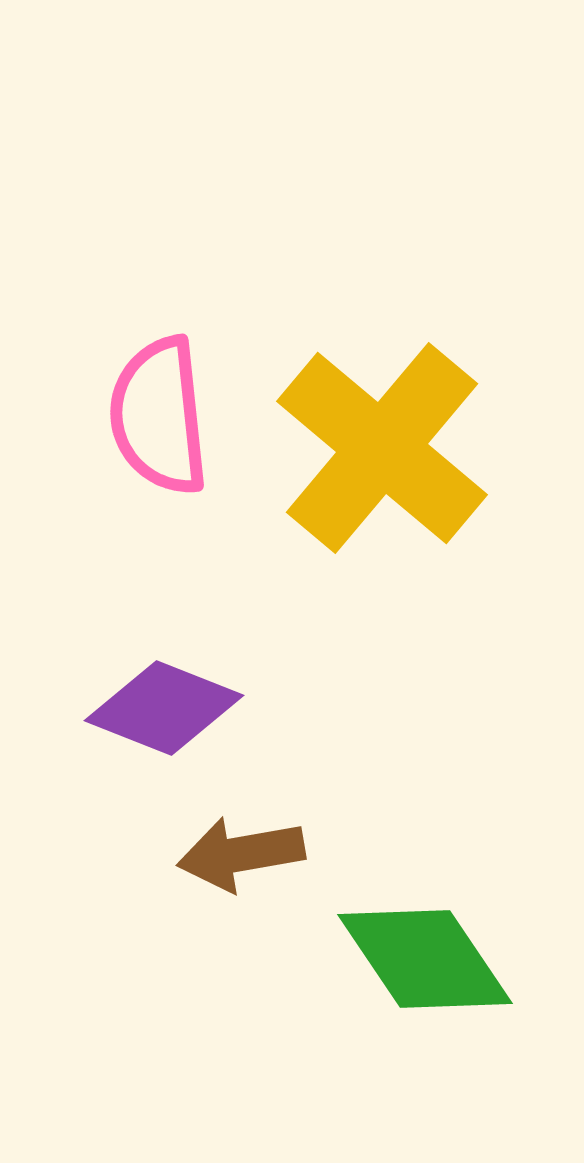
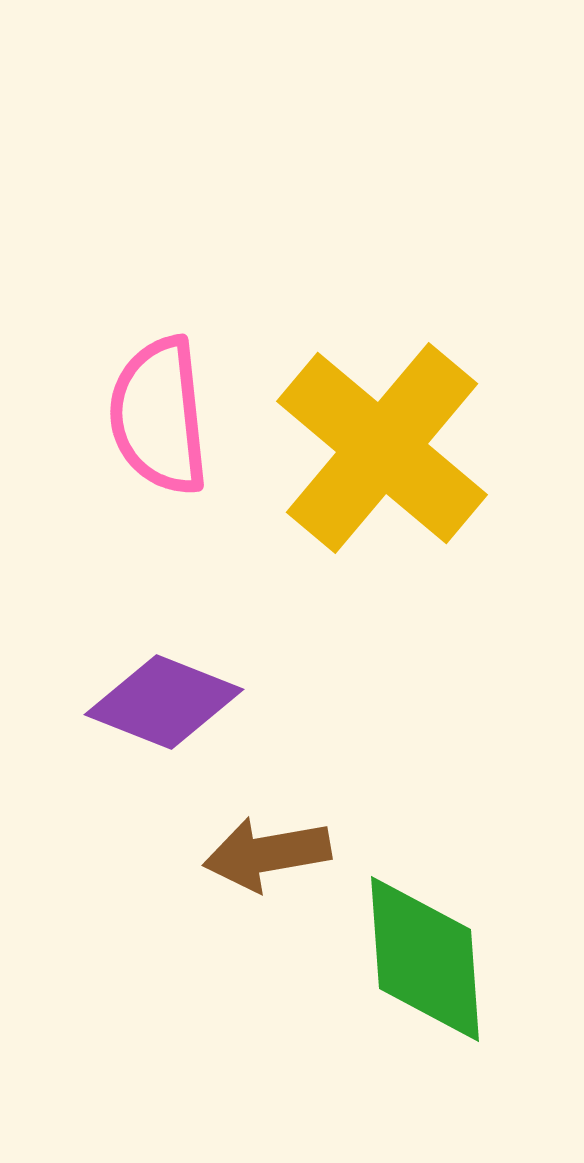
purple diamond: moved 6 px up
brown arrow: moved 26 px right
green diamond: rotated 30 degrees clockwise
